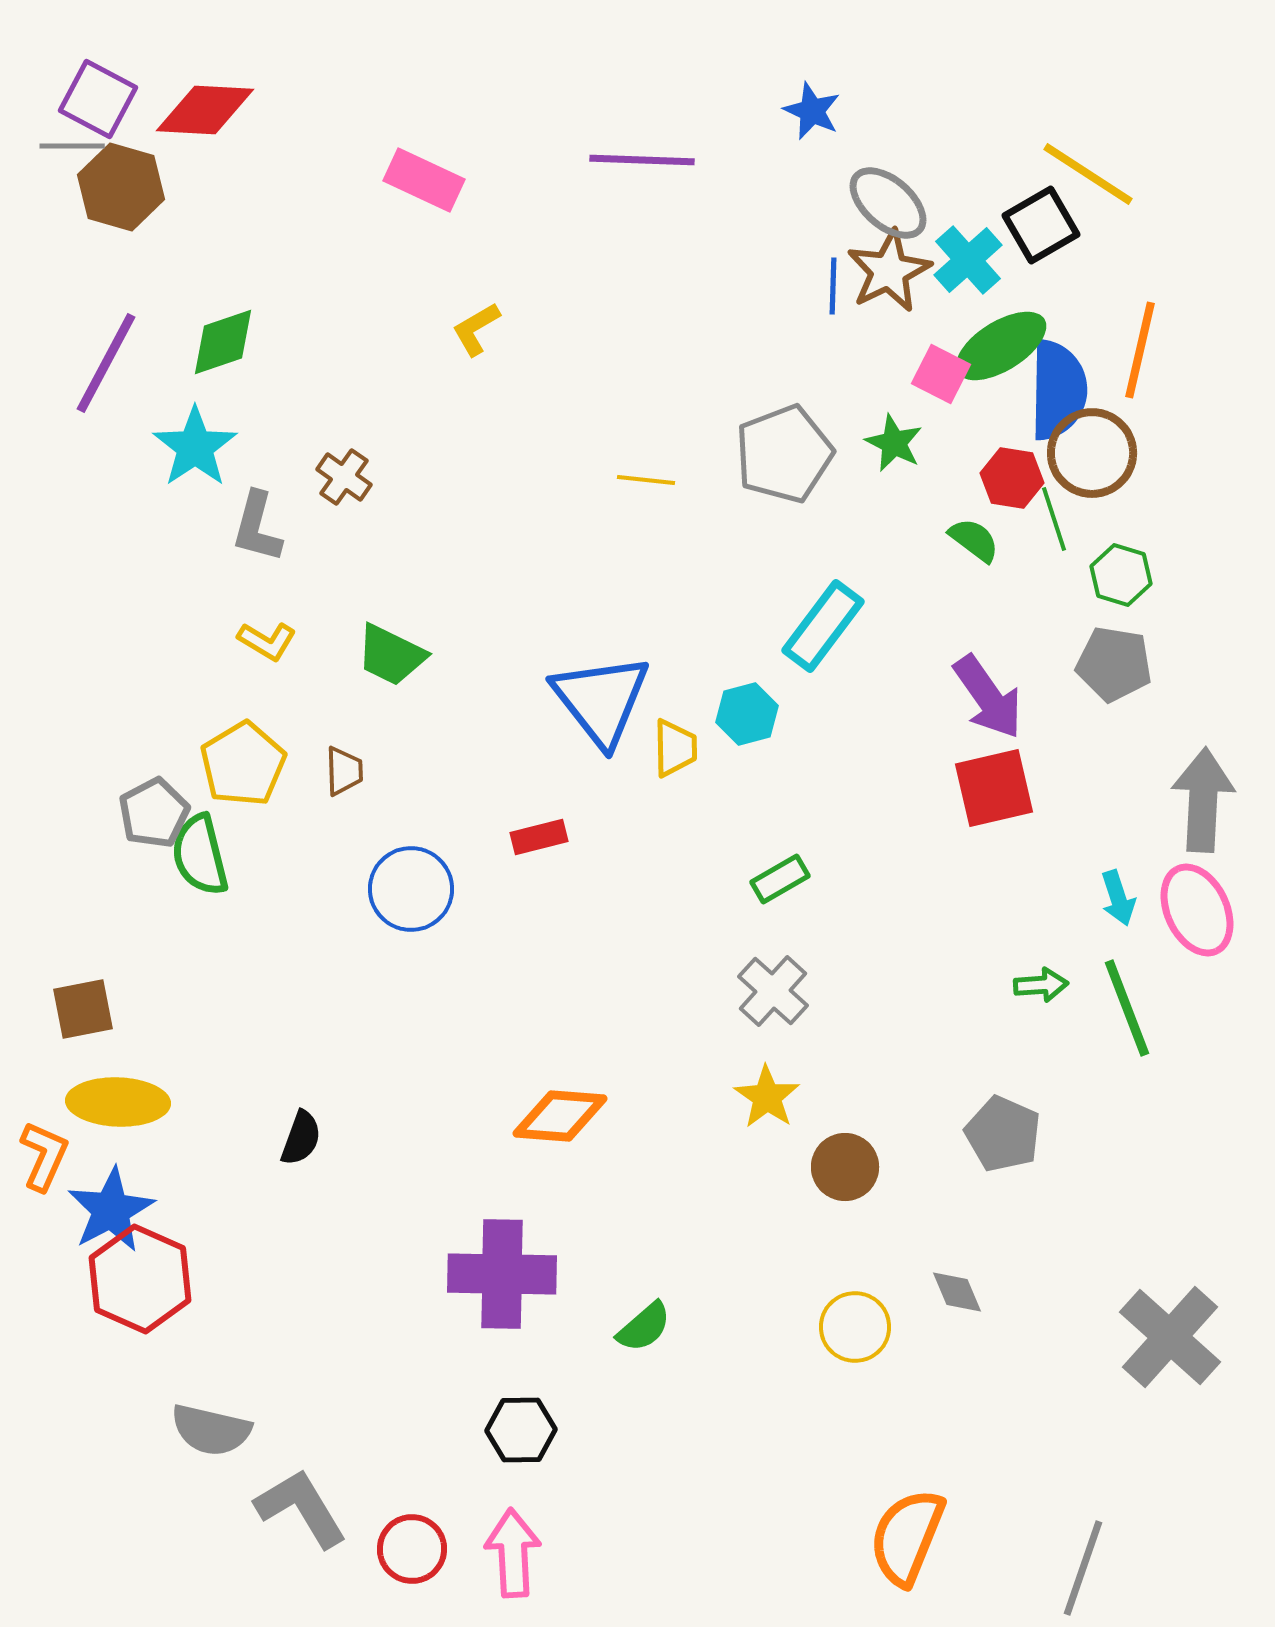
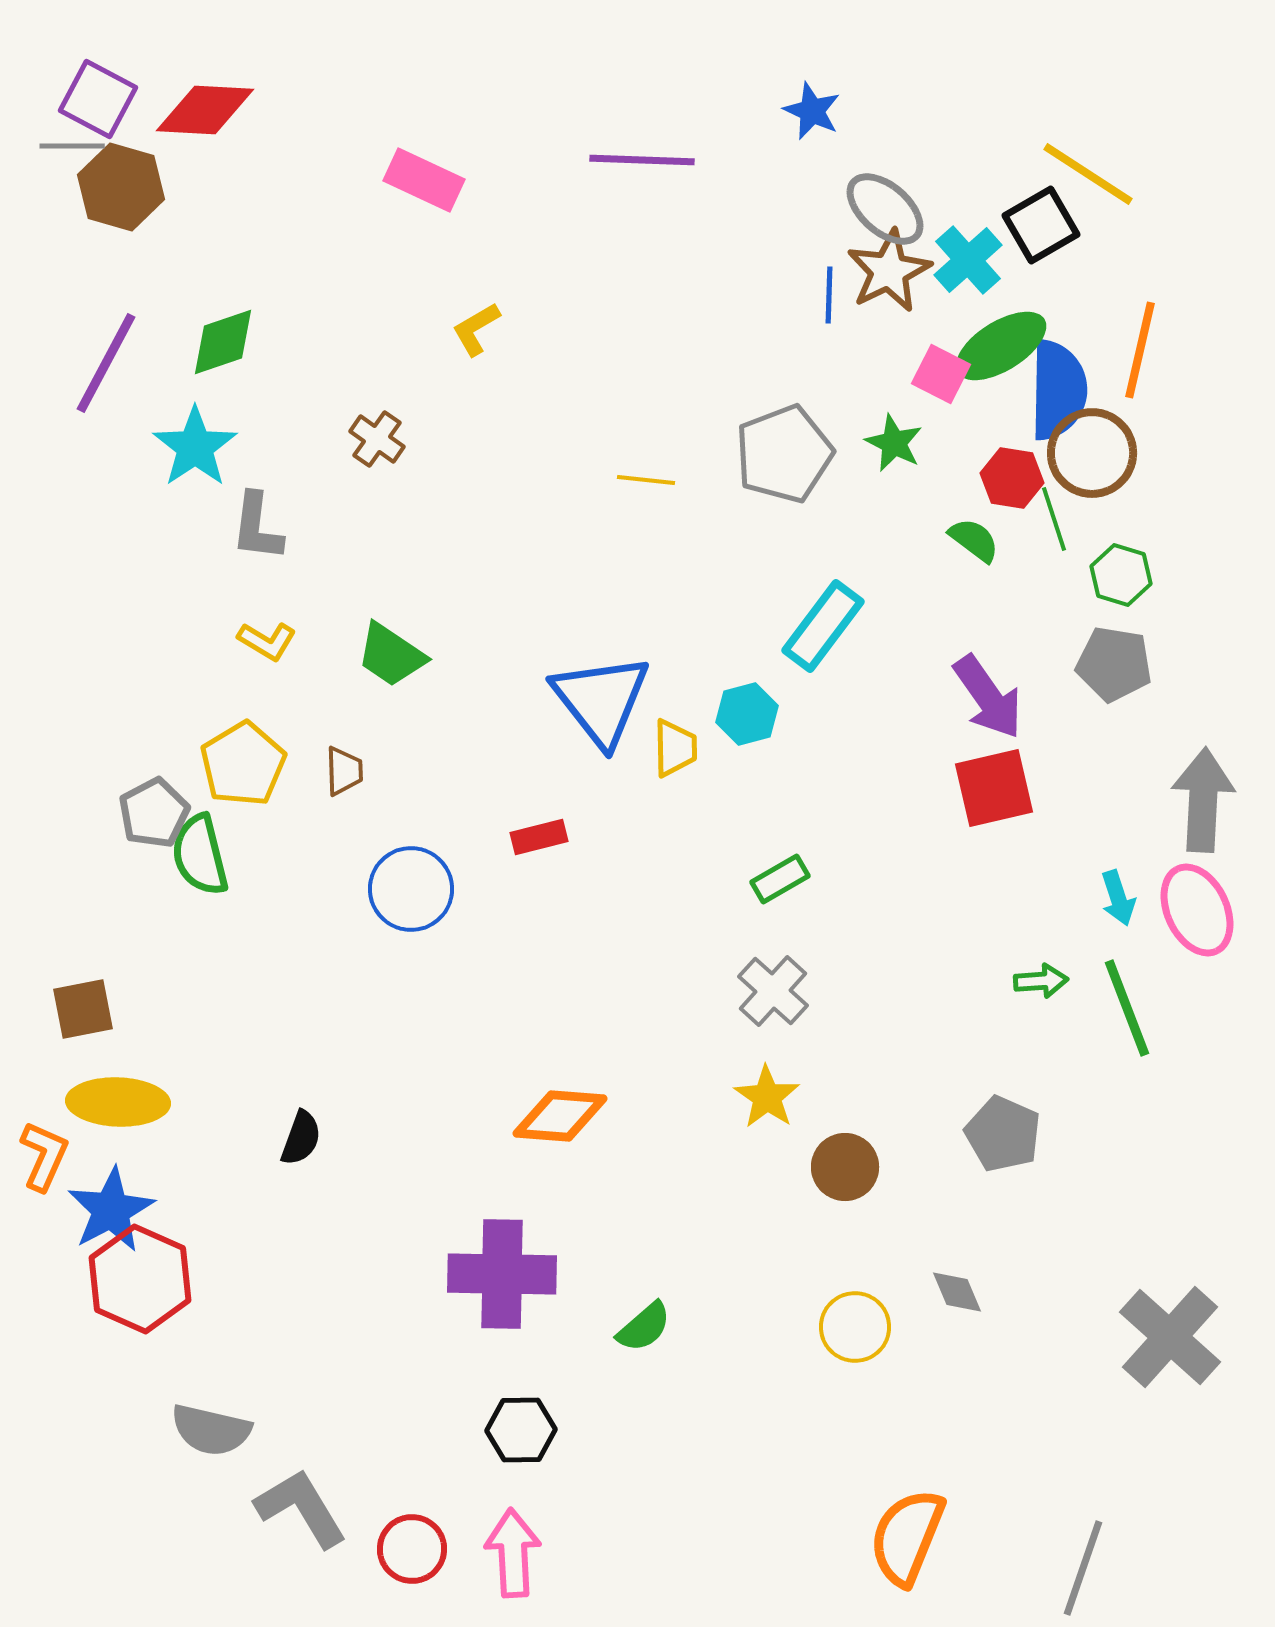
gray ellipse at (888, 203): moved 3 px left, 6 px down
blue line at (833, 286): moved 4 px left, 9 px down
brown cross at (344, 477): moved 33 px right, 38 px up
gray L-shape at (257, 527): rotated 8 degrees counterclockwise
green trapezoid at (391, 655): rotated 8 degrees clockwise
green arrow at (1041, 985): moved 4 px up
